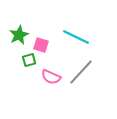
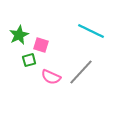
cyan line: moved 15 px right, 6 px up
